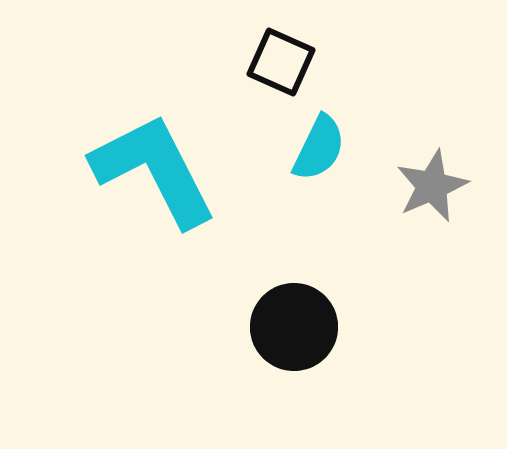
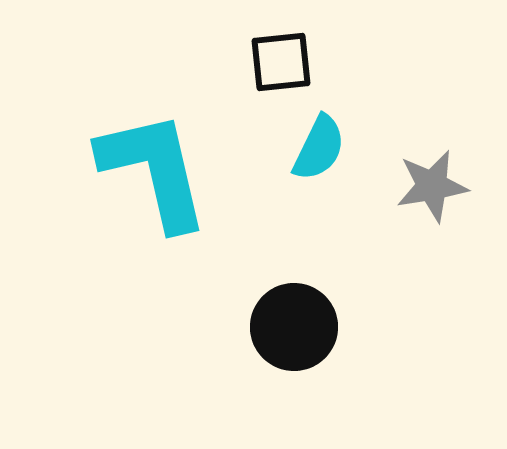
black square: rotated 30 degrees counterclockwise
cyan L-shape: rotated 14 degrees clockwise
gray star: rotated 14 degrees clockwise
